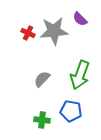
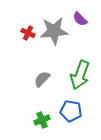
green cross: rotated 28 degrees counterclockwise
